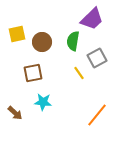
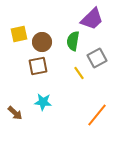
yellow square: moved 2 px right
brown square: moved 5 px right, 7 px up
